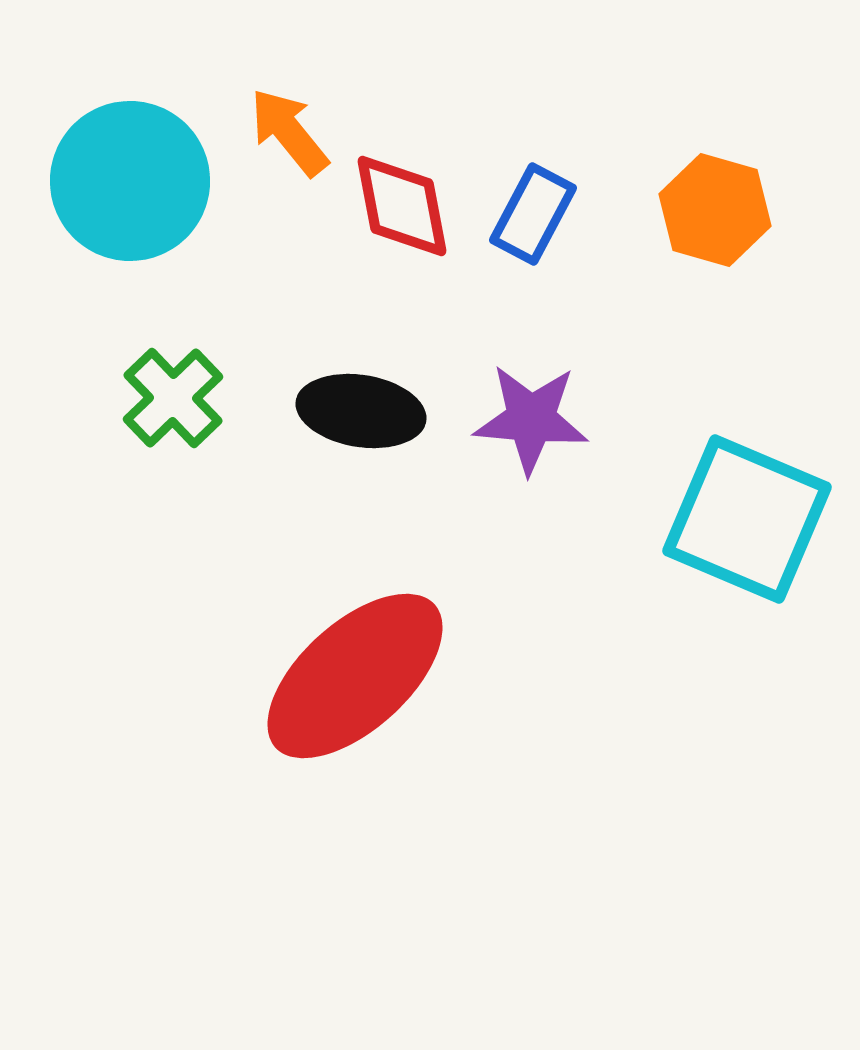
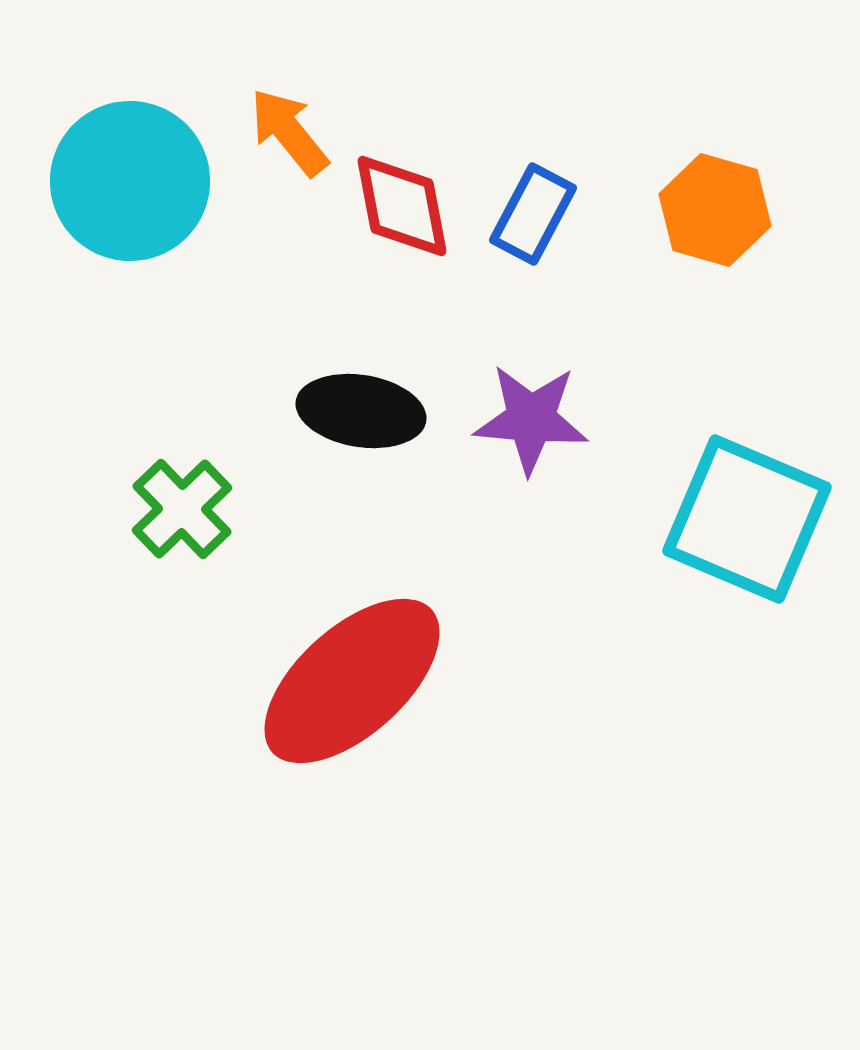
green cross: moved 9 px right, 111 px down
red ellipse: moved 3 px left, 5 px down
